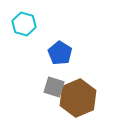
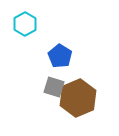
cyan hexagon: moved 1 px right; rotated 15 degrees clockwise
blue pentagon: moved 3 px down
